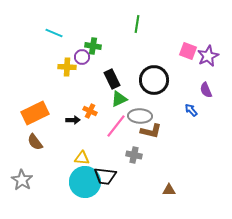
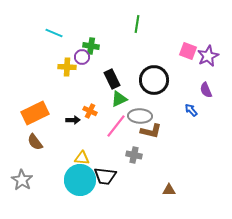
green cross: moved 2 px left
cyan circle: moved 5 px left, 2 px up
